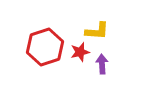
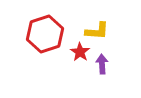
red hexagon: moved 13 px up
red star: rotated 24 degrees counterclockwise
